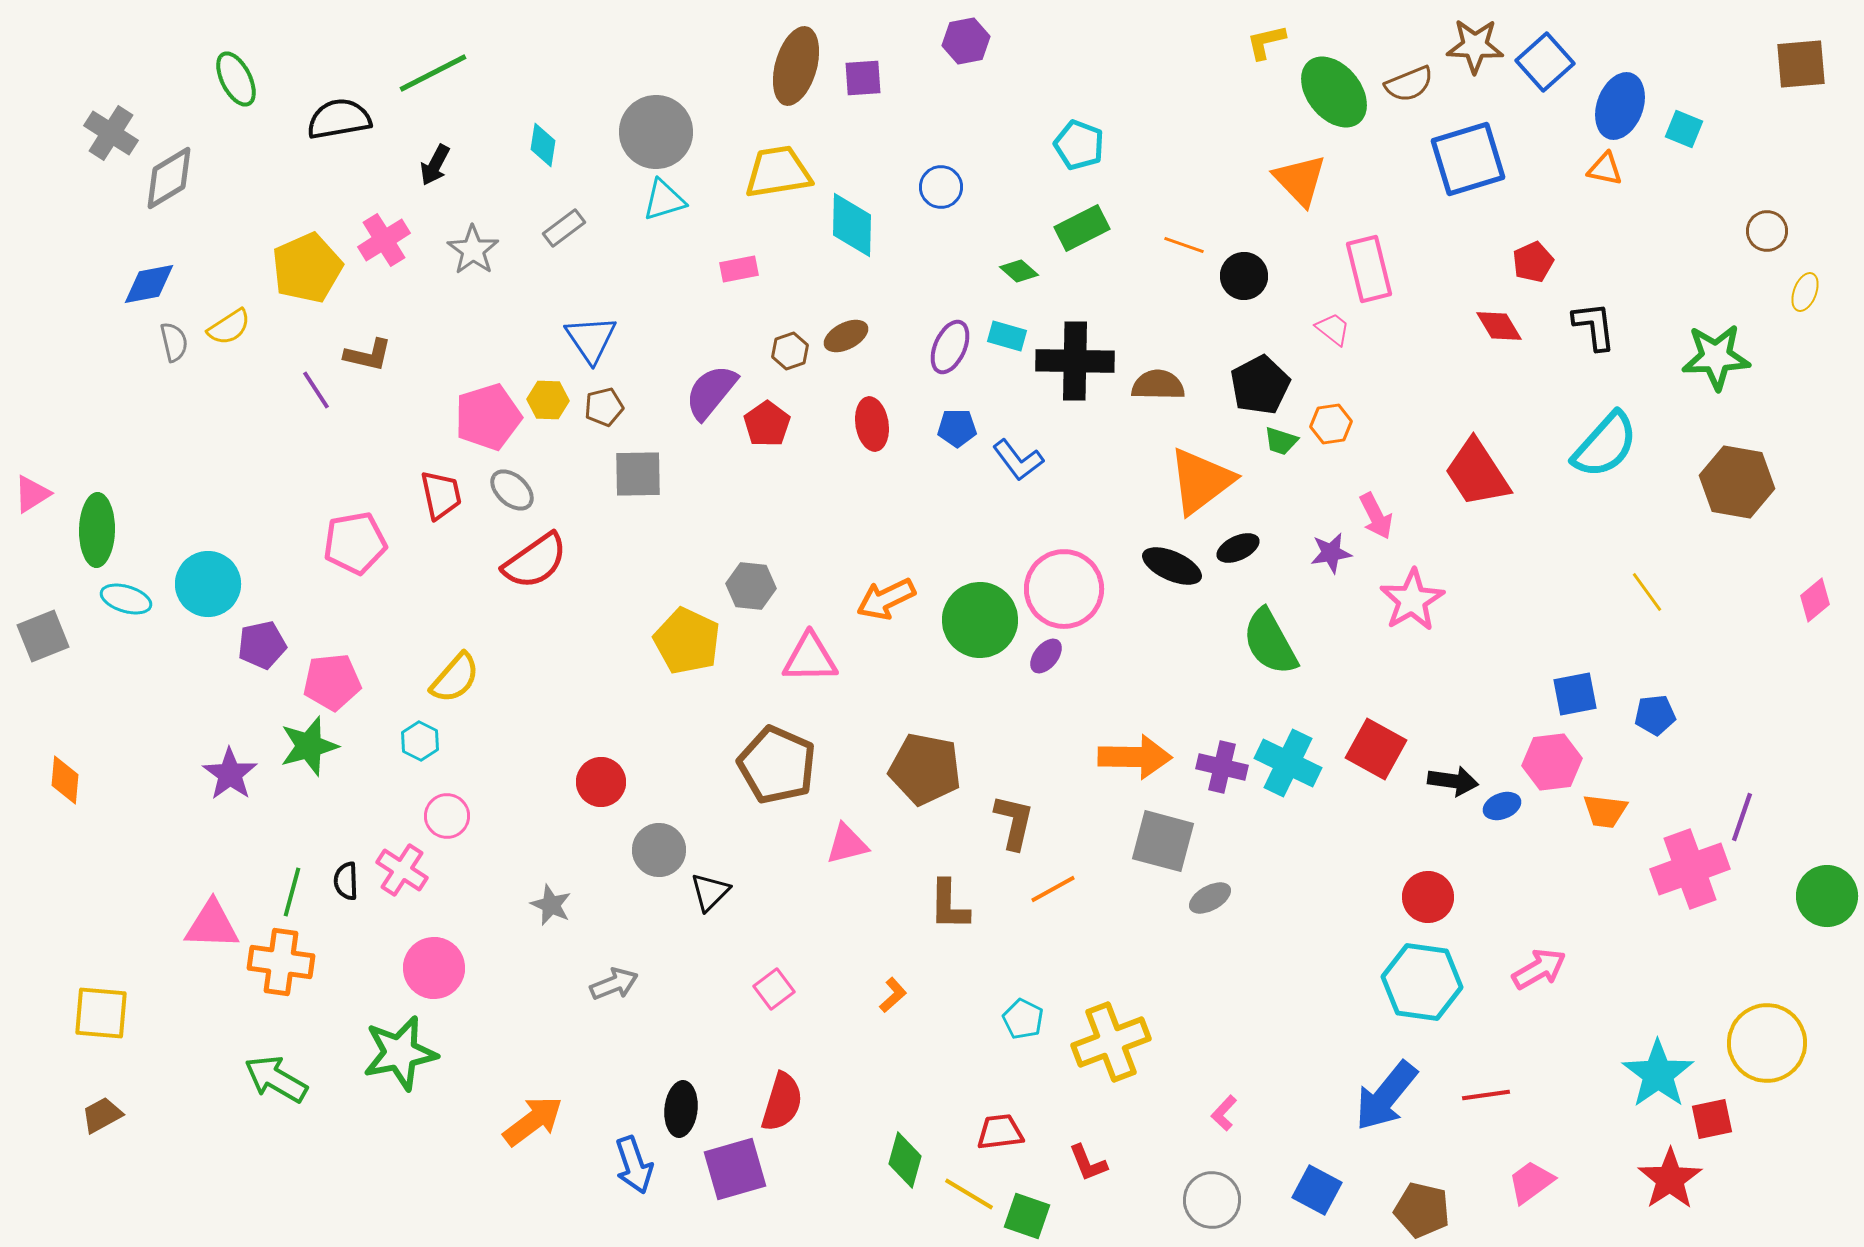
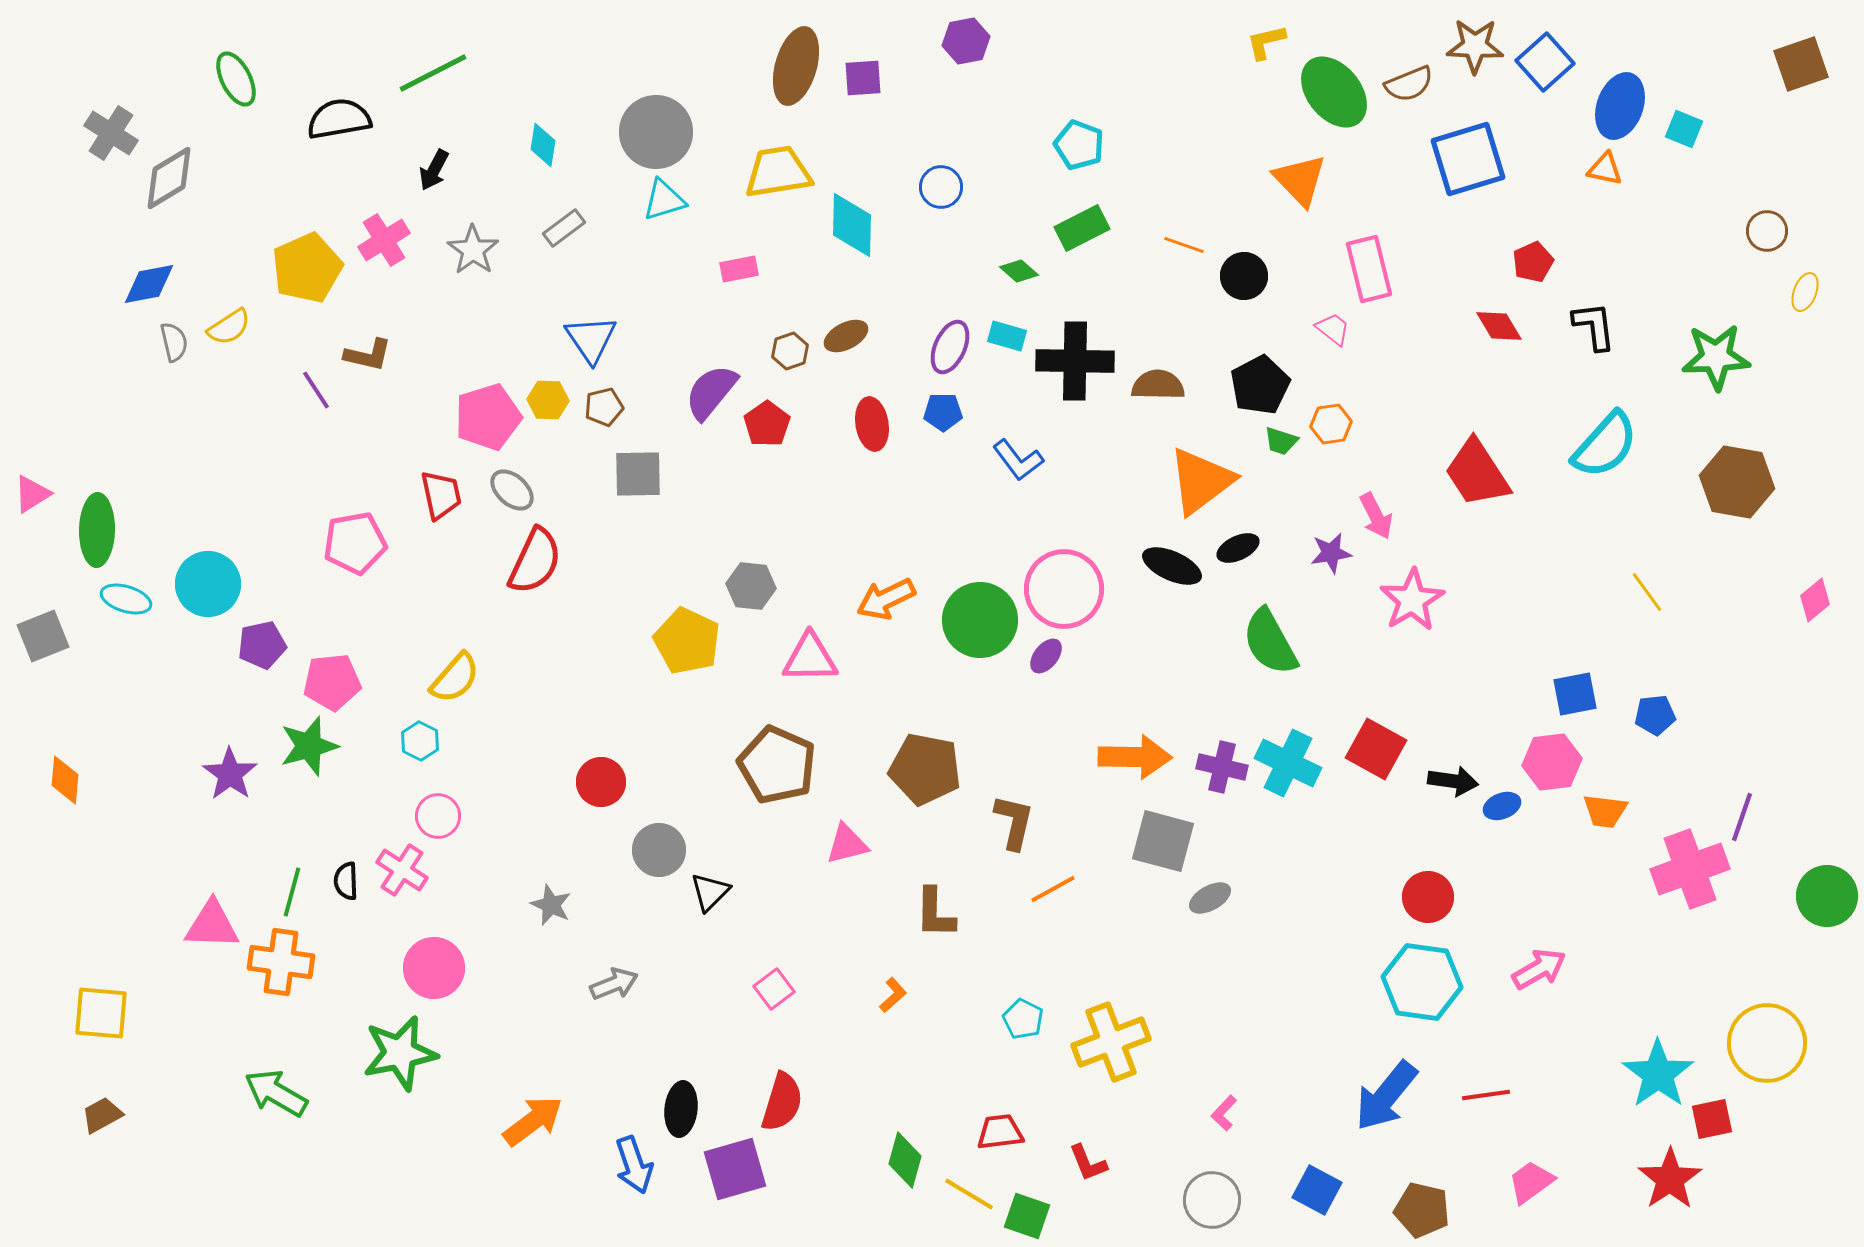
brown square at (1801, 64): rotated 14 degrees counterclockwise
black arrow at (435, 165): moved 1 px left, 5 px down
blue pentagon at (957, 428): moved 14 px left, 16 px up
red semicircle at (535, 561): rotated 30 degrees counterclockwise
pink circle at (447, 816): moved 9 px left
brown L-shape at (949, 905): moved 14 px left, 8 px down
green arrow at (276, 1079): moved 14 px down
